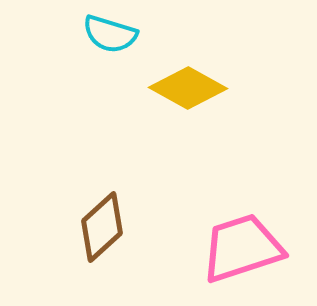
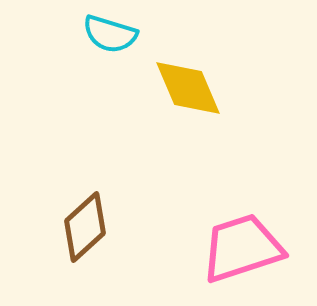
yellow diamond: rotated 38 degrees clockwise
brown diamond: moved 17 px left
